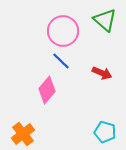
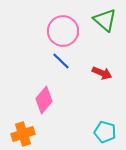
pink diamond: moved 3 px left, 10 px down
orange cross: rotated 20 degrees clockwise
